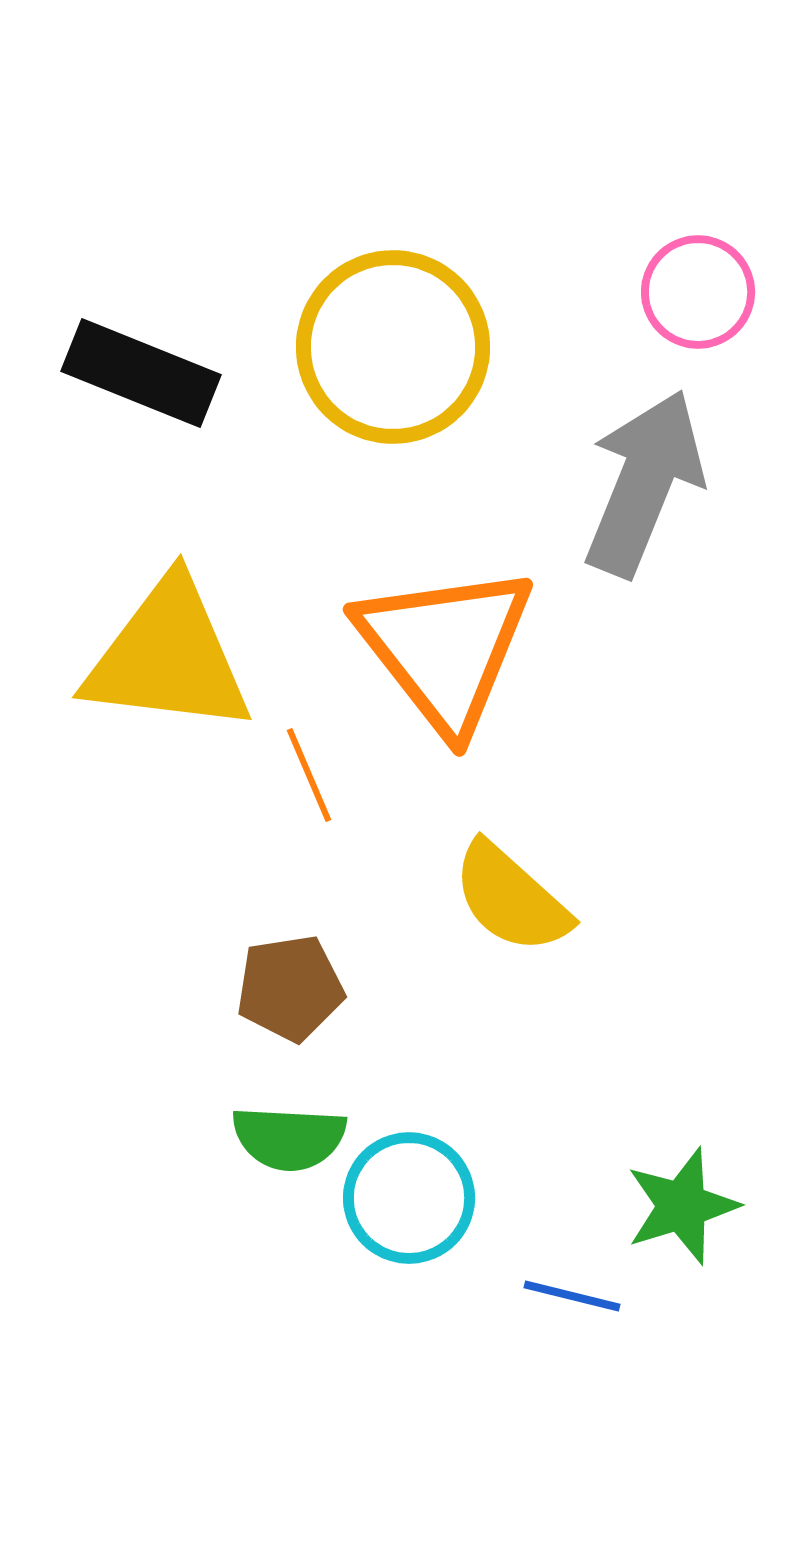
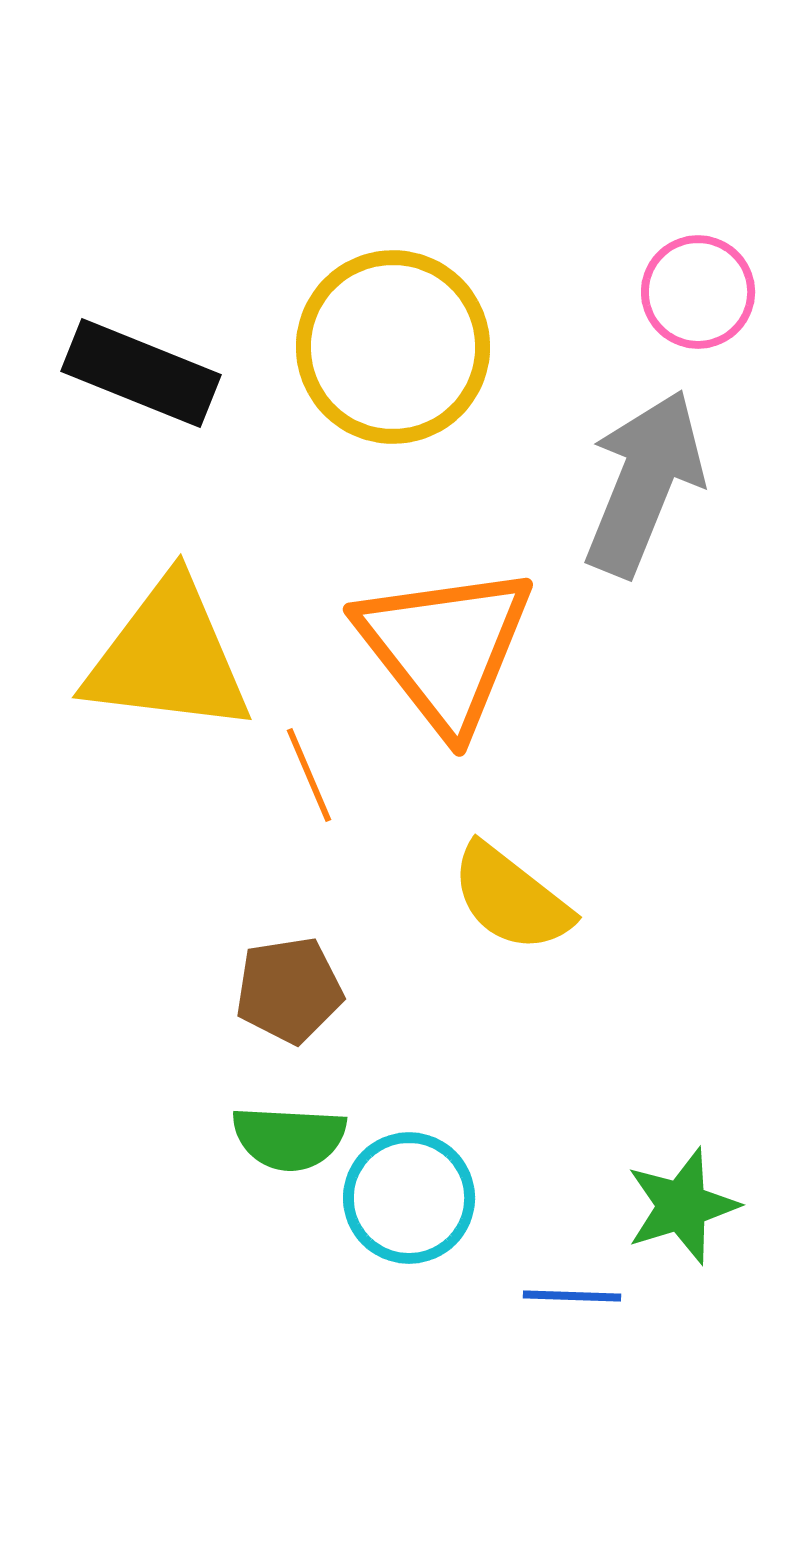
yellow semicircle: rotated 4 degrees counterclockwise
brown pentagon: moved 1 px left, 2 px down
blue line: rotated 12 degrees counterclockwise
